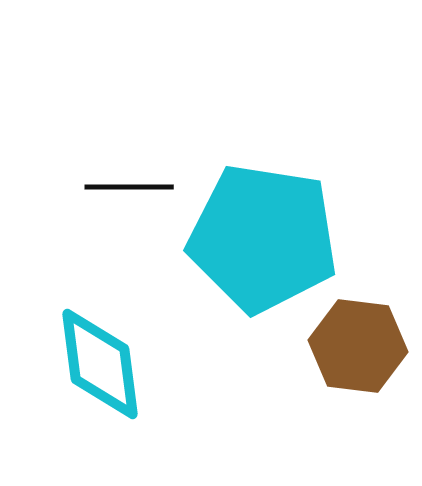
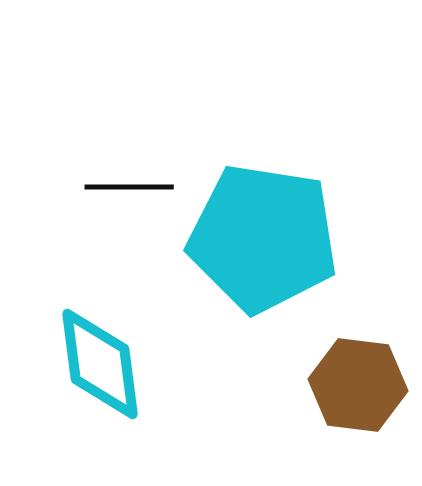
brown hexagon: moved 39 px down
